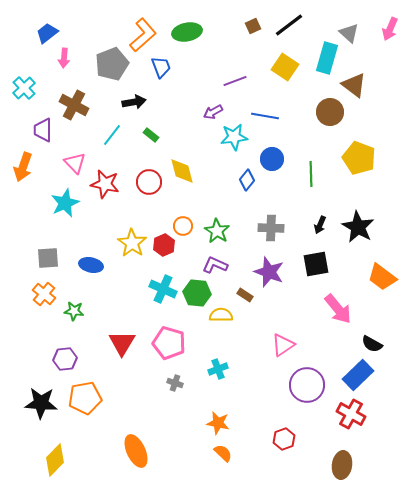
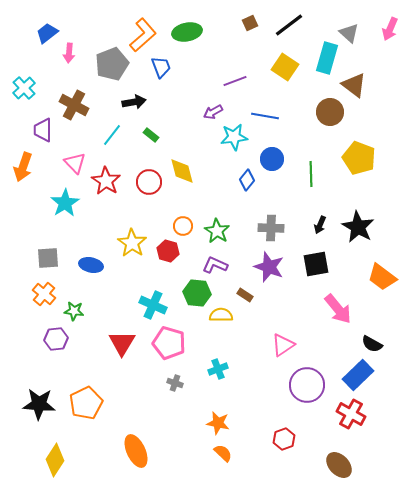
brown square at (253, 26): moved 3 px left, 3 px up
pink arrow at (64, 58): moved 5 px right, 5 px up
red star at (105, 184): moved 1 px right, 3 px up; rotated 20 degrees clockwise
cyan star at (65, 203): rotated 8 degrees counterclockwise
red hexagon at (164, 245): moved 4 px right, 6 px down; rotated 20 degrees counterclockwise
purple star at (269, 272): moved 5 px up
cyan cross at (163, 289): moved 10 px left, 16 px down
purple hexagon at (65, 359): moved 9 px left, 20 px up
orange pentagon at (85, 398): moved 1 px right, 5 px down; rotated 16 degrees counterclockwise
black star at (41, 403): moved 2 px left, 1 px down
yellow diamond at (55, 460): rotated 12 degrees counterclockwise
brown ellipse at (342, 465): moved 3 px left; rotated 52 degrees counterclockwise
